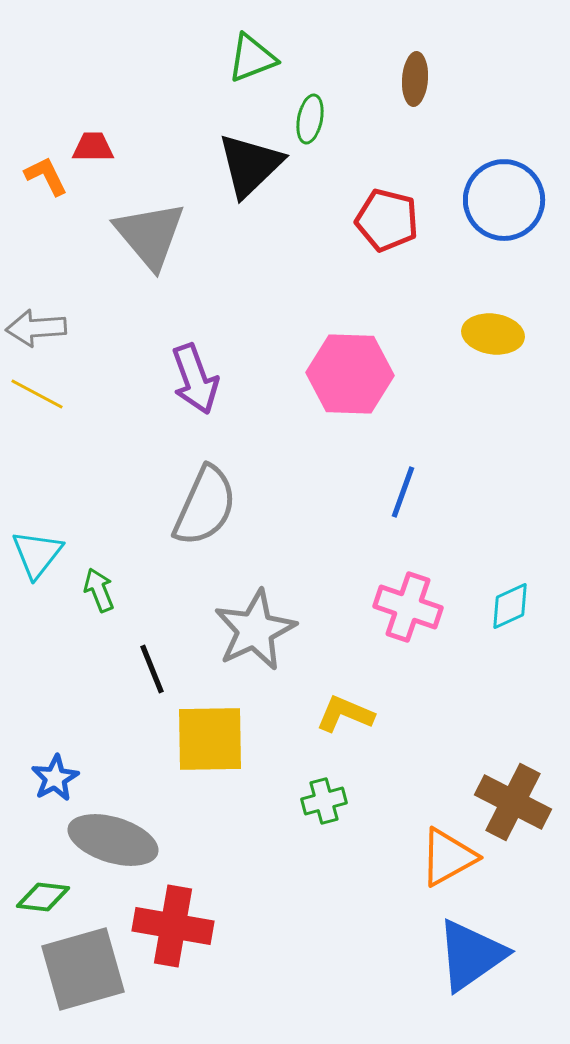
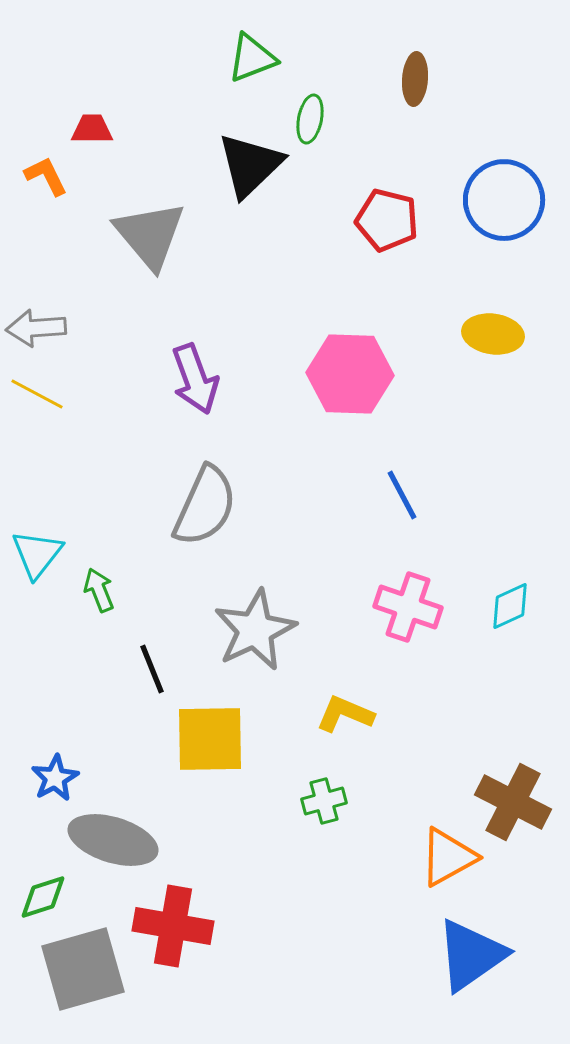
red trapezoid: moved 1 px left, 18 px up
blue line: moved 1 px left, 3 px down; rotated 48 degrees counterclockwise
green diamond: rotated 24 degrees counterclockwise
